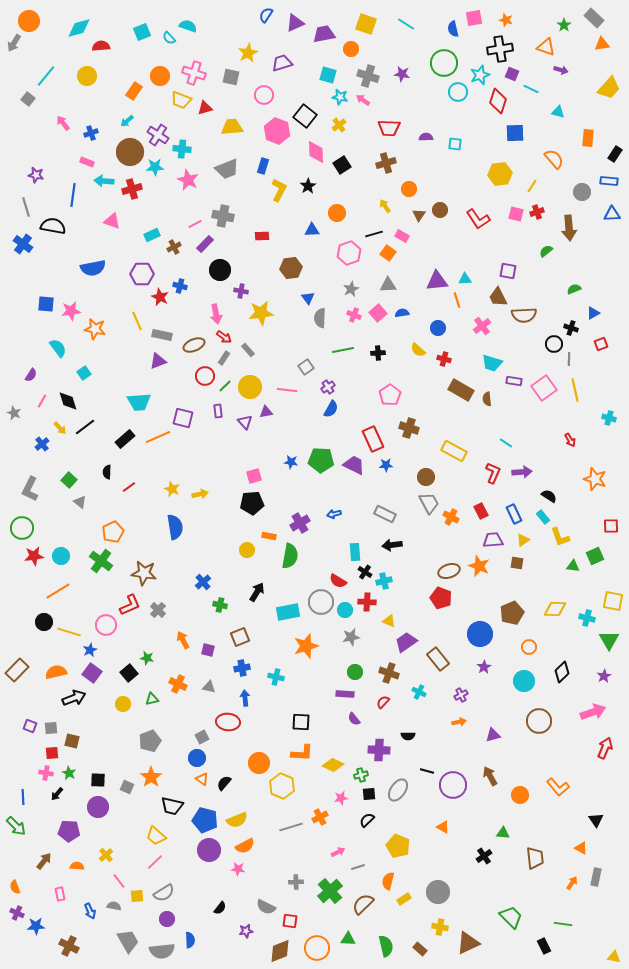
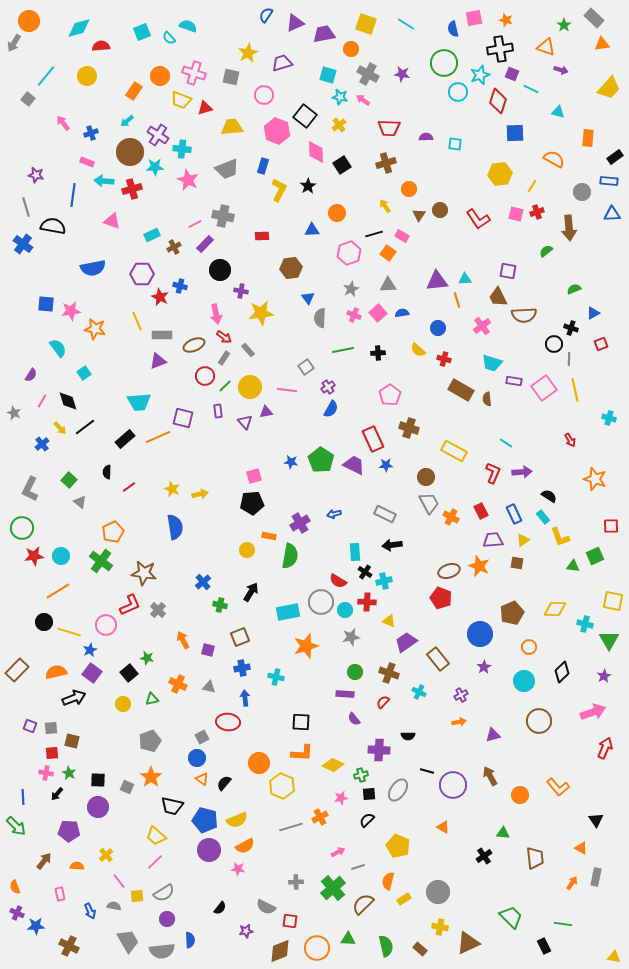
gray cross at (368, 76): moved 2 px up; rotated 10 degrees clockwise
black rectangle at (615, 154): moved 3 px down; rotated 21 degrees clockwise
orange semicircle at (554, 159): rotated 20 degrees counterclockwise
gray rectangle at (162, 335): rotated 12 degrees counterclockwise
green pentagon at (321, 460): rotated 30 degrees clockwise
black arrow at (257, 592): moved 6 px left
cyan cross at (587, 618): moved 2 px left, 6 px down
green cross at (330, 891): moved 3 px right, 3 px up
